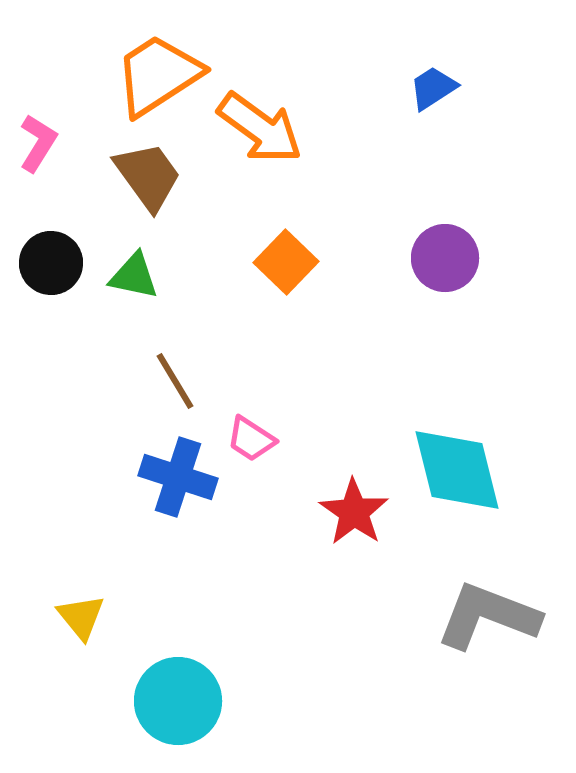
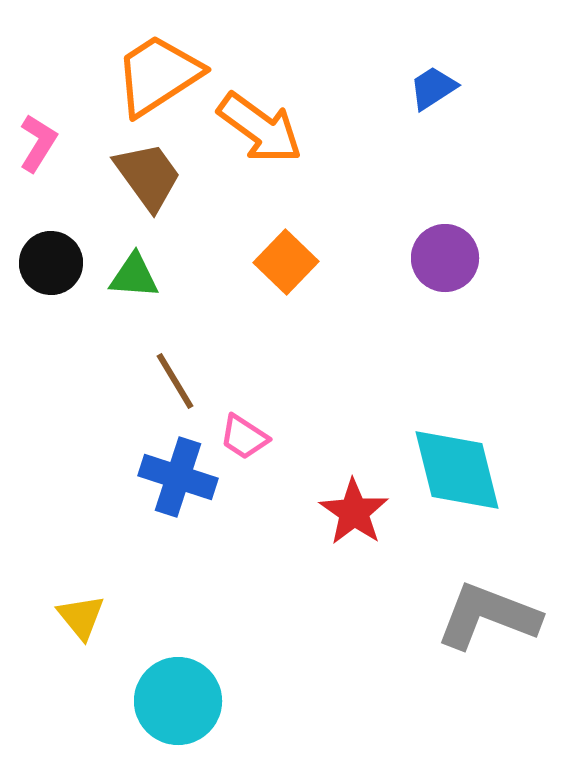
green triangle: rotated 8 degrees counterclockwise
pink trapezoid: moved 7 px left, 2 px up
